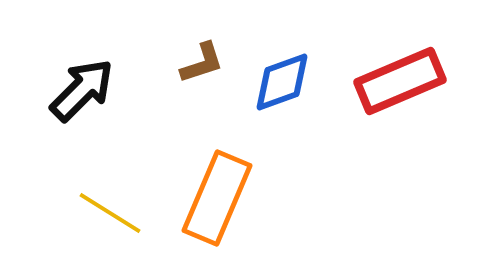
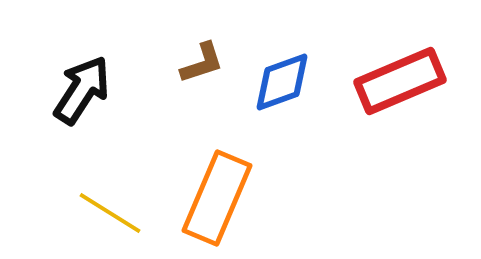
black arrow: rotated 12 degrees counterclockwise
